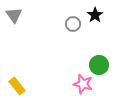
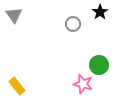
black star: moved 5 px right, 3 px up
